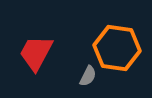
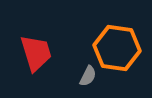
red trapezoid: rotated 135 degrees clockwise
